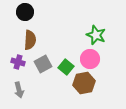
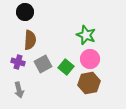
green star: moved 10 px left
brown hexagon: moved 5 px right
